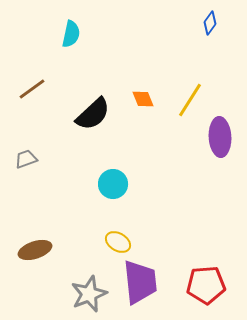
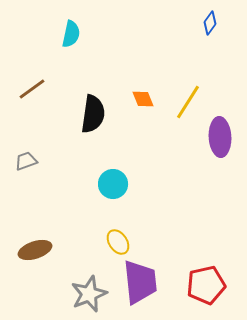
yellow line: moved 2 px left, 2 px down
black semicircle: rotated 39 degrees counterclockwise
gray trapezoid: moved 2 px down
yellow ellipse: rotated 25 degrees clockwise
red pentagon: rotated 9 degrees counterclockwise
